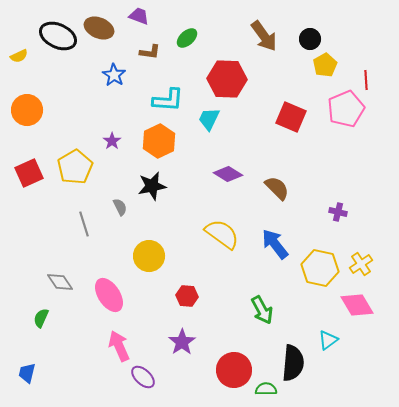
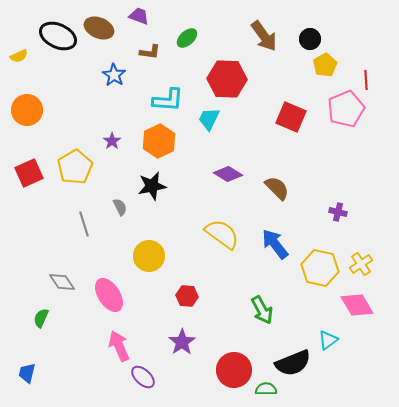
gray diamond at (60, 282): moved 2 px right
black semicircle at (293, 363): rotated 63 degrees clockwise
